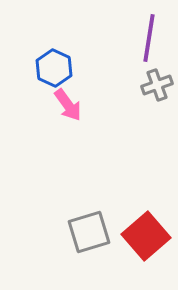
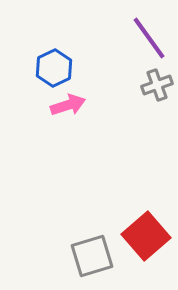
purple line: rotated 45 degrees counterclockwise
blue hexagon: rotated 9 degrees clockwise
pink arrow: rotated 72 degrees counterclockwise
gray square: moved 3 px right, 24 px down
